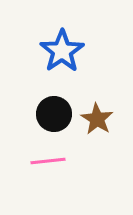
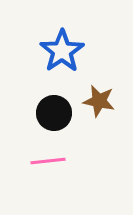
black circle: moved 1 px up
brown star: moved 2 px right, 18 px up; rotated 20 degrees counterclockwise
